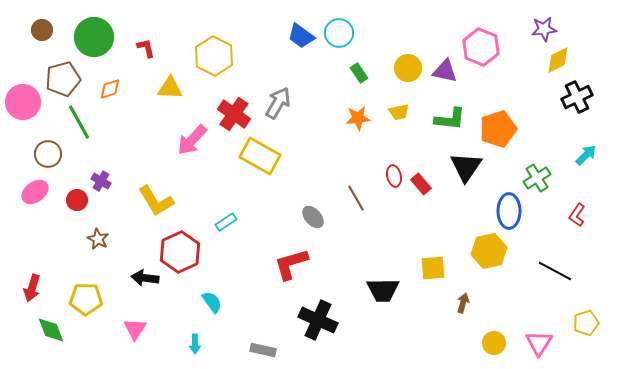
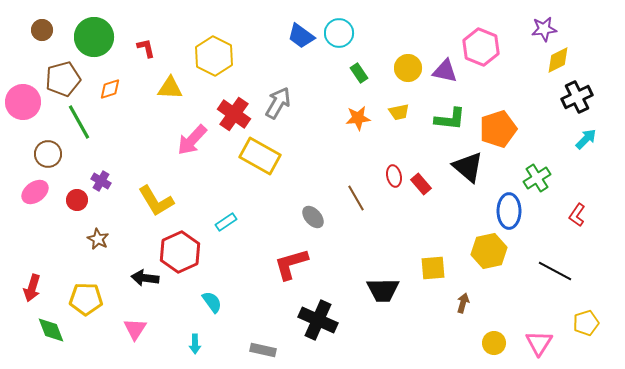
cyan arrow at (586, 155): moved 16 px up
black triangle at (466, 167): moved 2 px right; rotated 24 degrees counterclockwise
